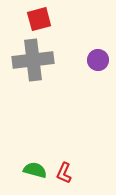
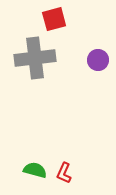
red square: moved 15 px right
gray cross: moved 2 px right, 2 px up
